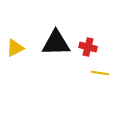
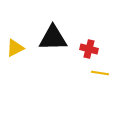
black triangle: moved 3 px left, 5 px up
red cross: moved 1 px right, 2 px down
